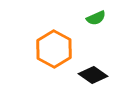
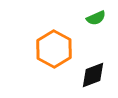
black diamond: rotated 56 degrees counterclockwise
